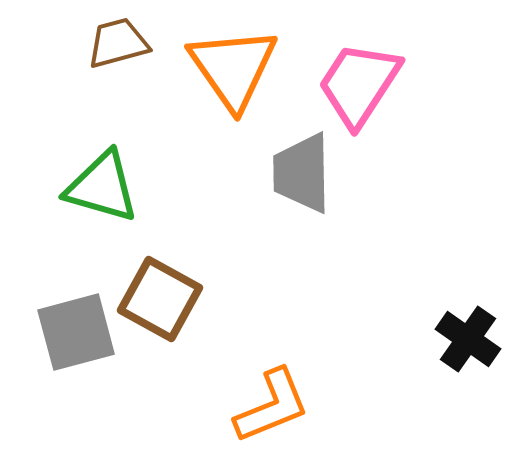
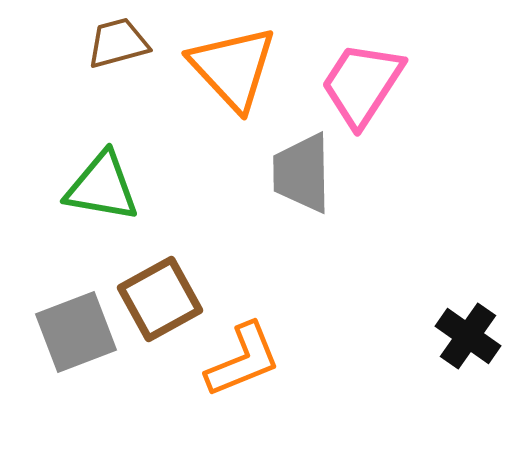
orange triangle: rotated 8 degrees counterclockwise
pink trapezoid: moved 3 px right
green triangle: rotated 6 degrees counterclockwise
brown square: rotated 32 degrees clockwise
gray square: rotated 6 degrees counterclockwise
black cross: moved 3 px up
orange L-shape: moved 29 px left, 46 px up
